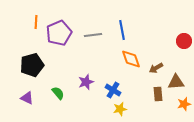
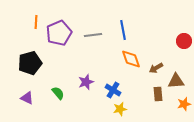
blue line: moved 1 px right
black pentagon: moved 2 px left, 2 px up
brown triangle: moved 1 px up
